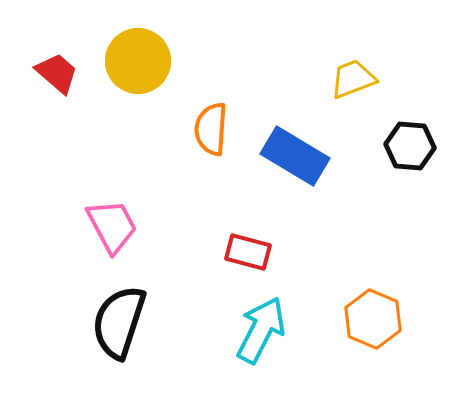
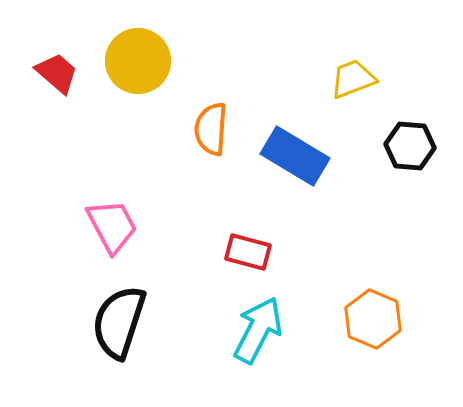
cyan arrow: moved 3 px left
